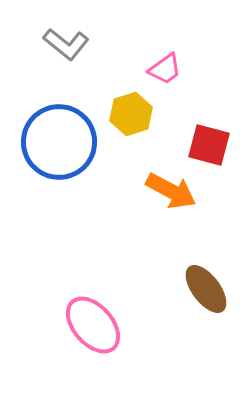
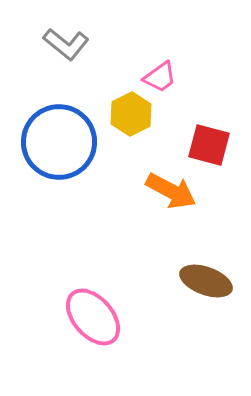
pink trapezoid: moved 5 px left, 8 px down
yellow hexagon: rotated 9 degrees counterclockwise
brown ellipse: moved 8 px up; rotated 33 degrees counterclockwise
pink ellipse: moved 8 px up
